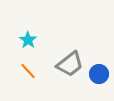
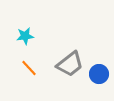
cyan star: moved 3 px left, 4 px up; rotated 30 degrees clockwise
orange line: moved 1 px right, 3 px up
